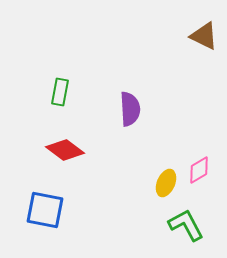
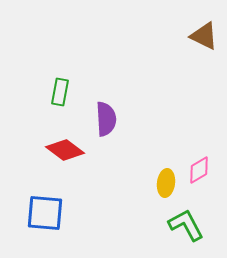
purple semicircle: moved 24 px left, 10 px down
yellow ellipse: rotated 16 degrees counterclockwise
blue square: moved 3 px down; rotated 6 degrees counterclockwise
